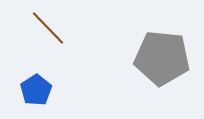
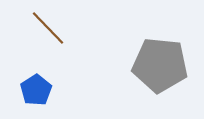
gray pentagon: moved 2 px left, 7 px down
